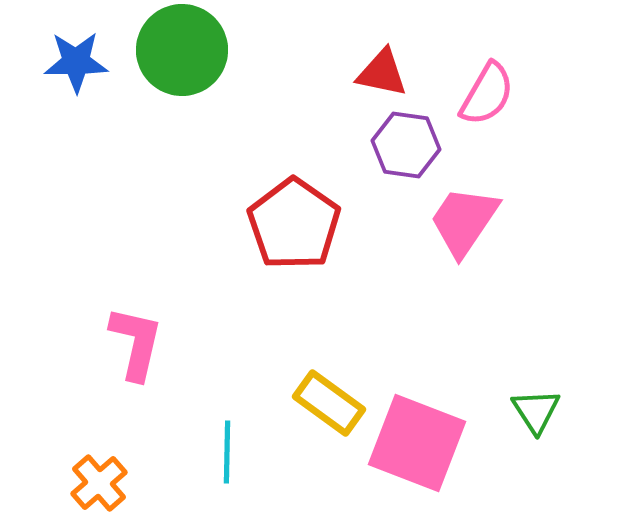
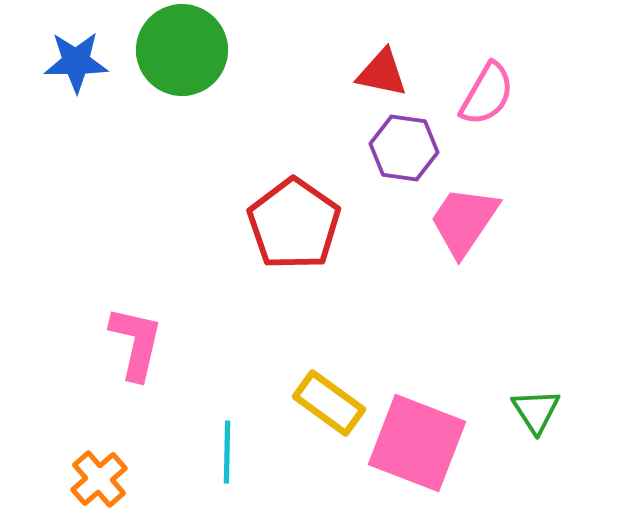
purple hexagon: moved 2 px left, 3 px down
orange cross: moved 4 px up
